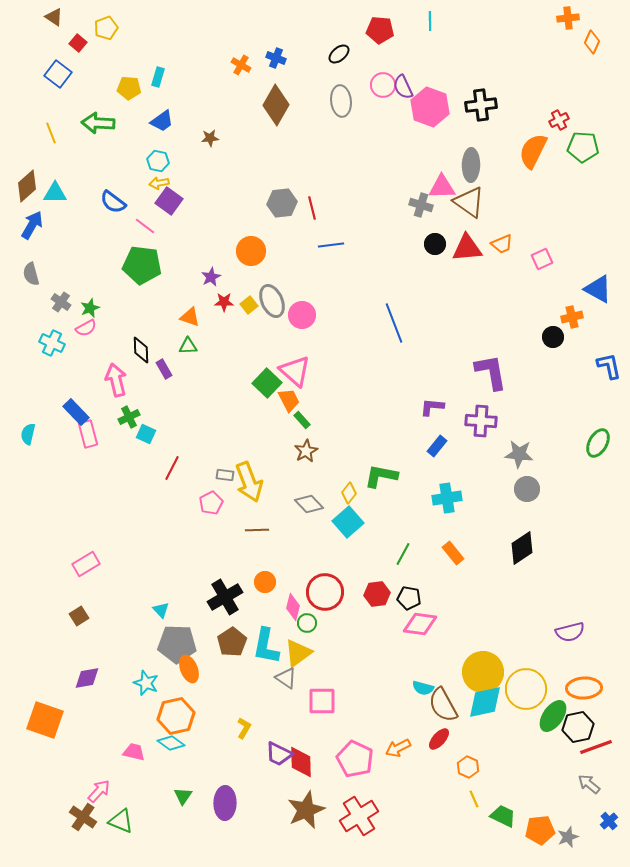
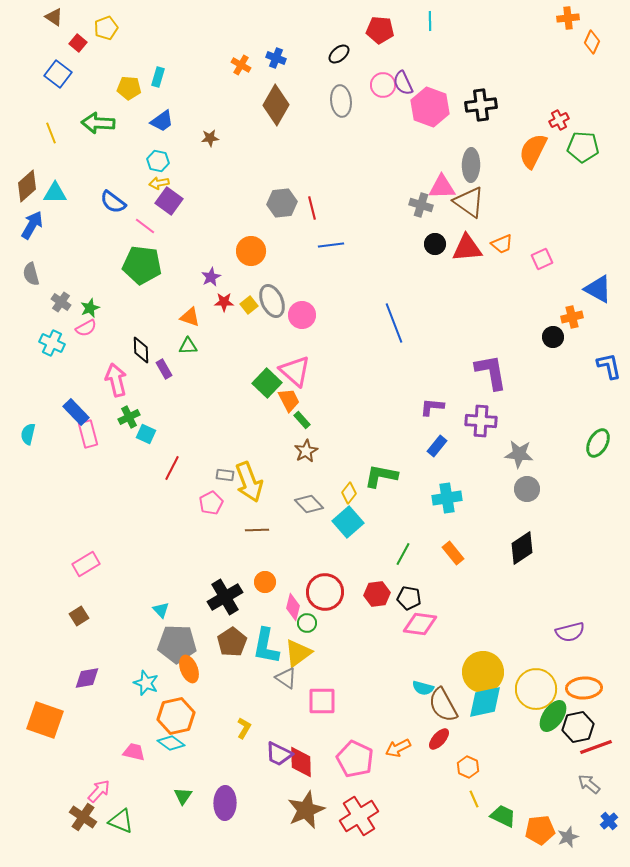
purple semicircle at (403, 87): moved 4 px up
yellow circle at (526, 689): moved 10 px right
